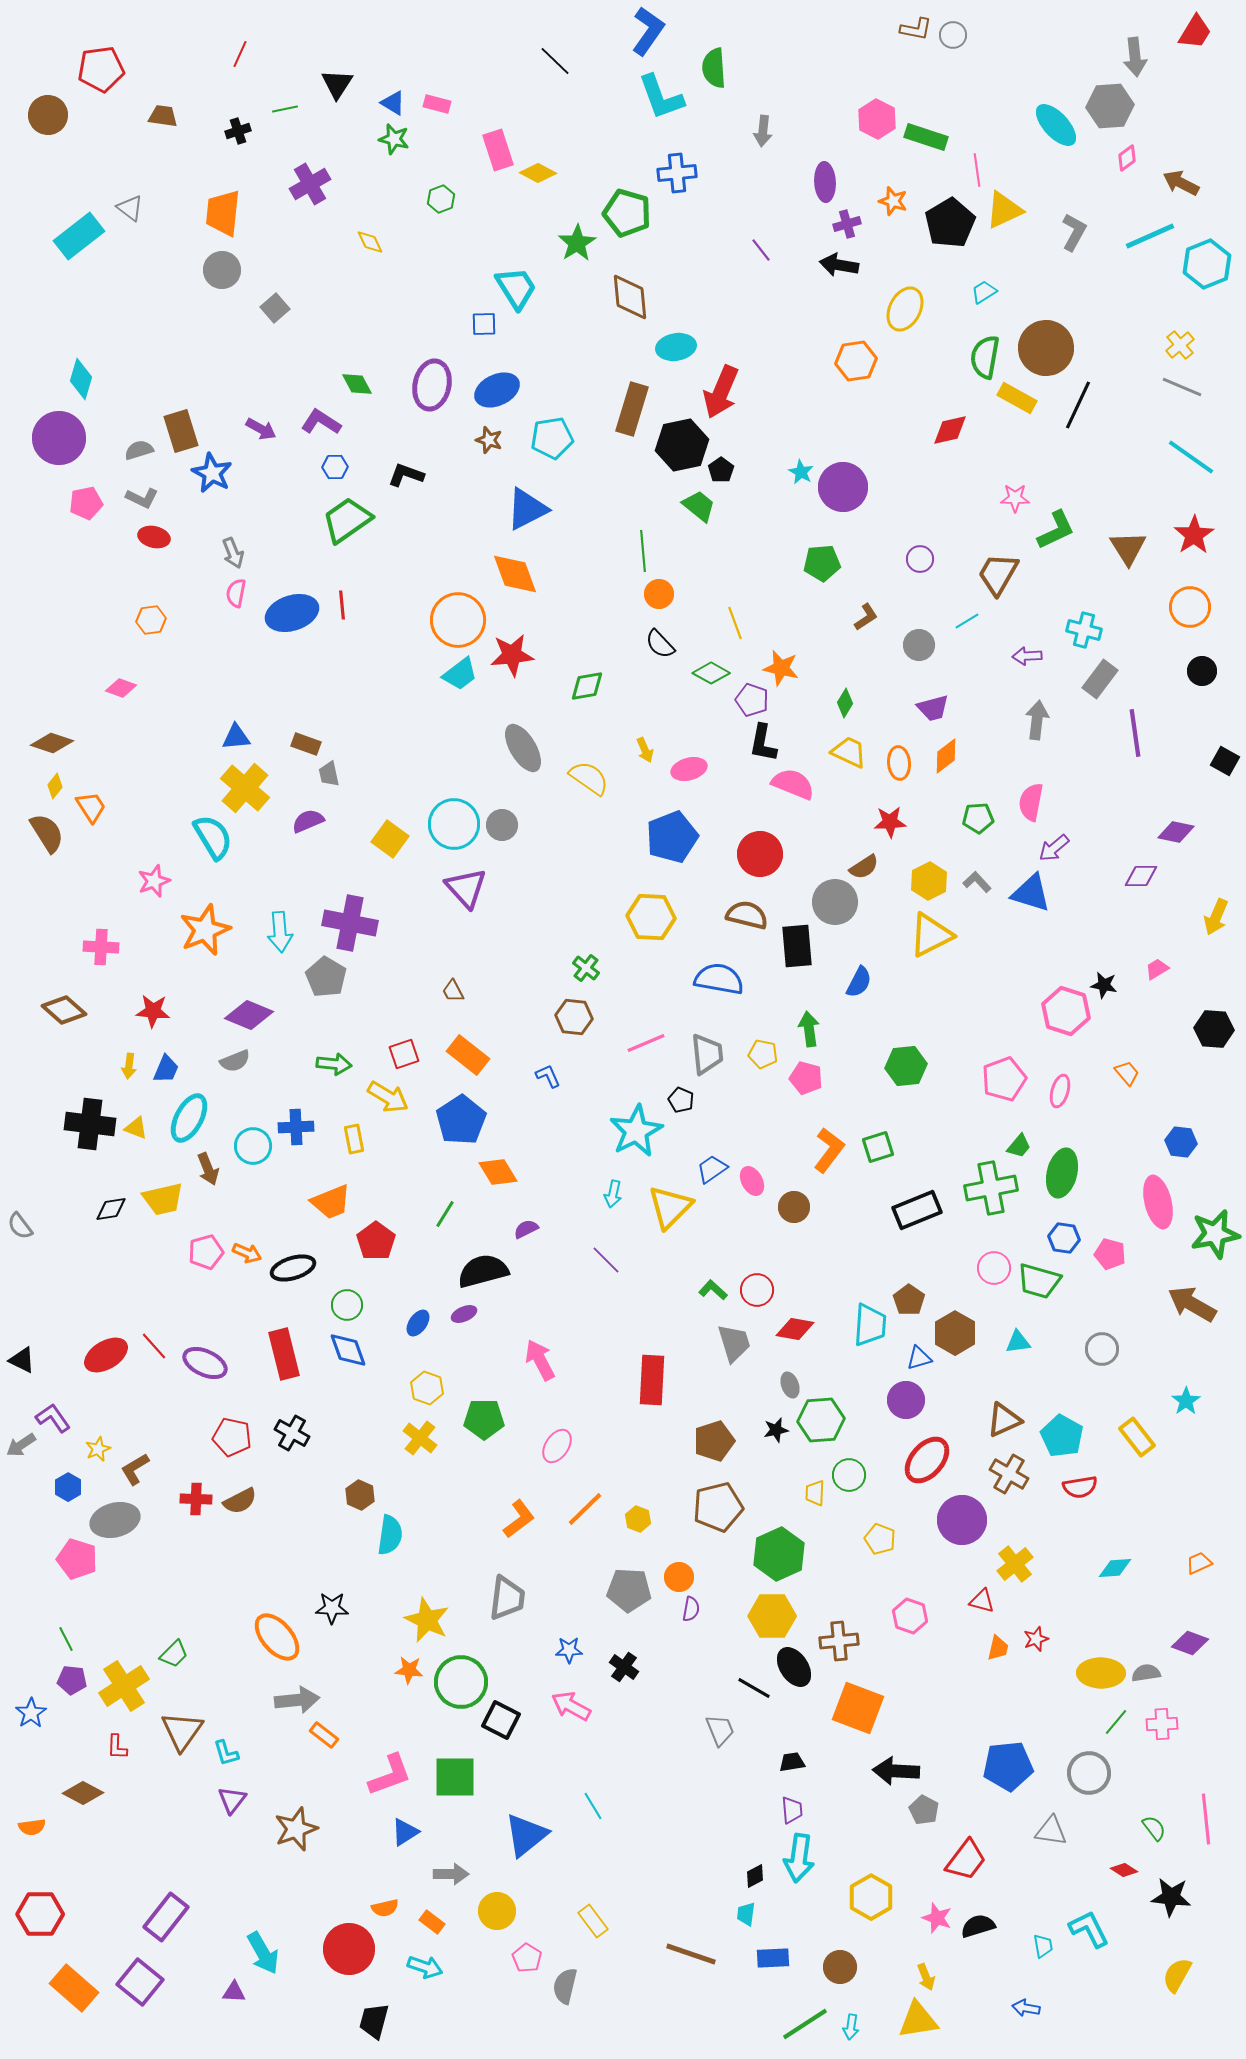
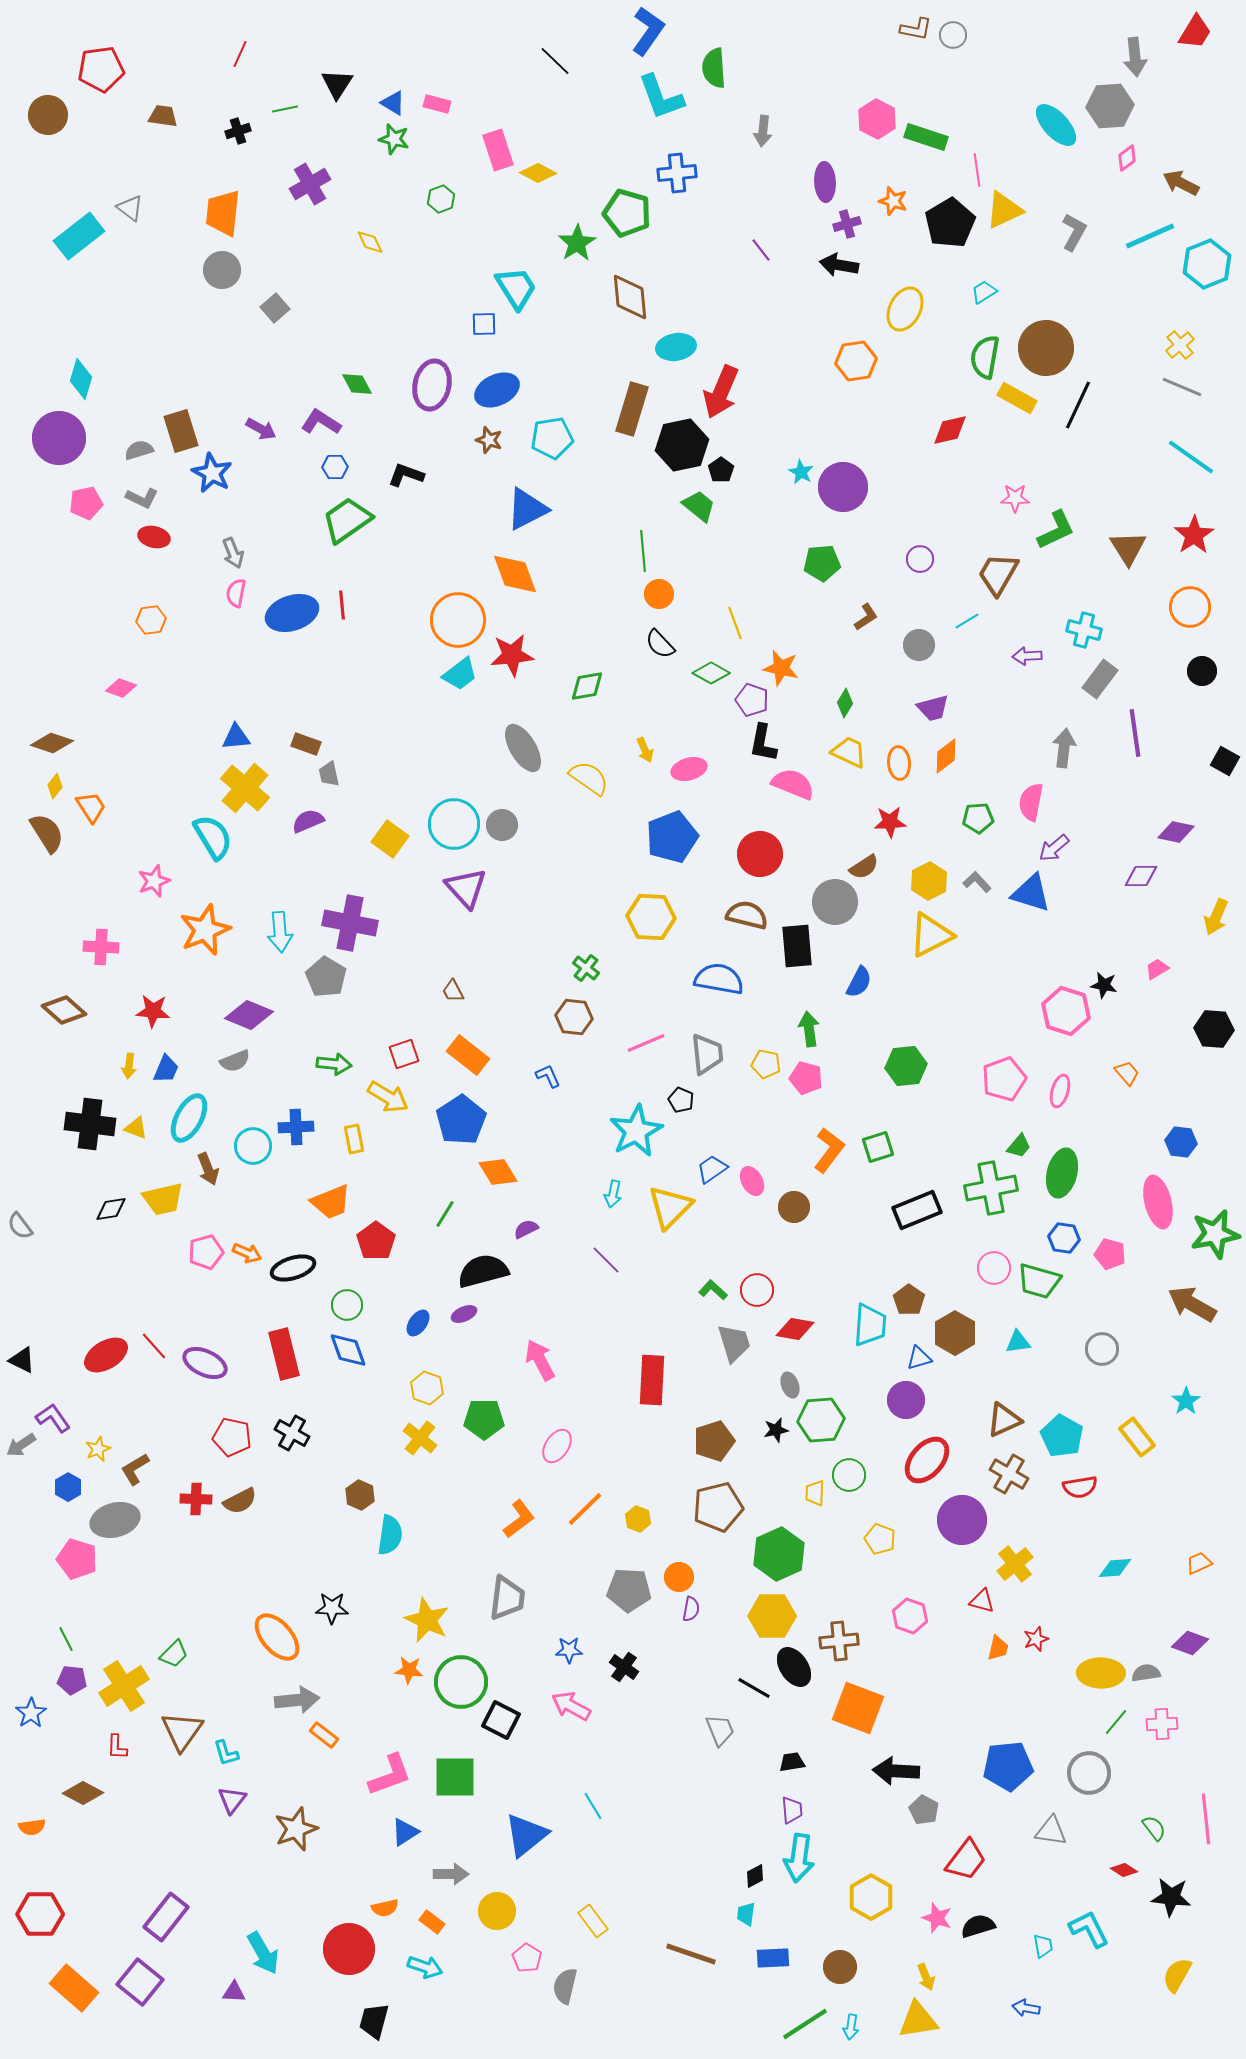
gray arrow at (1037, 720): moved 27 px right, 28 px down
yellow pentagon at (763, 1054): moved 3 px right, 10 px down
